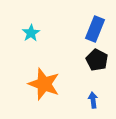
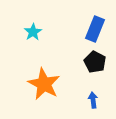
cyan star: moved 2 px right, 1 px up
black pentagon: moved 2 px left, 2 px down
orange star: rotated 8 degrees clockwise
